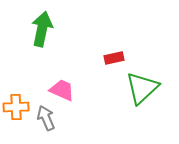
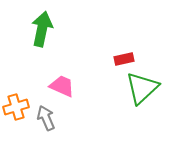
red rectangle: moved 10 px right, 1 px down
pink trapezoid: moved 4 px up
orange cross: rotated 15 degrees counterclockwise
